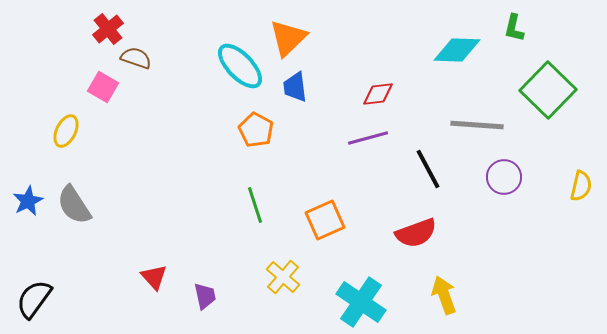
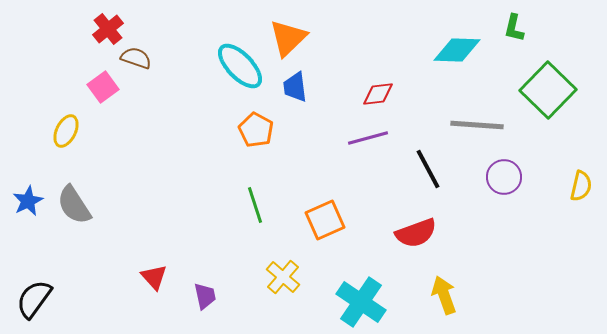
pink square: rotated 24 degrees clockwise
